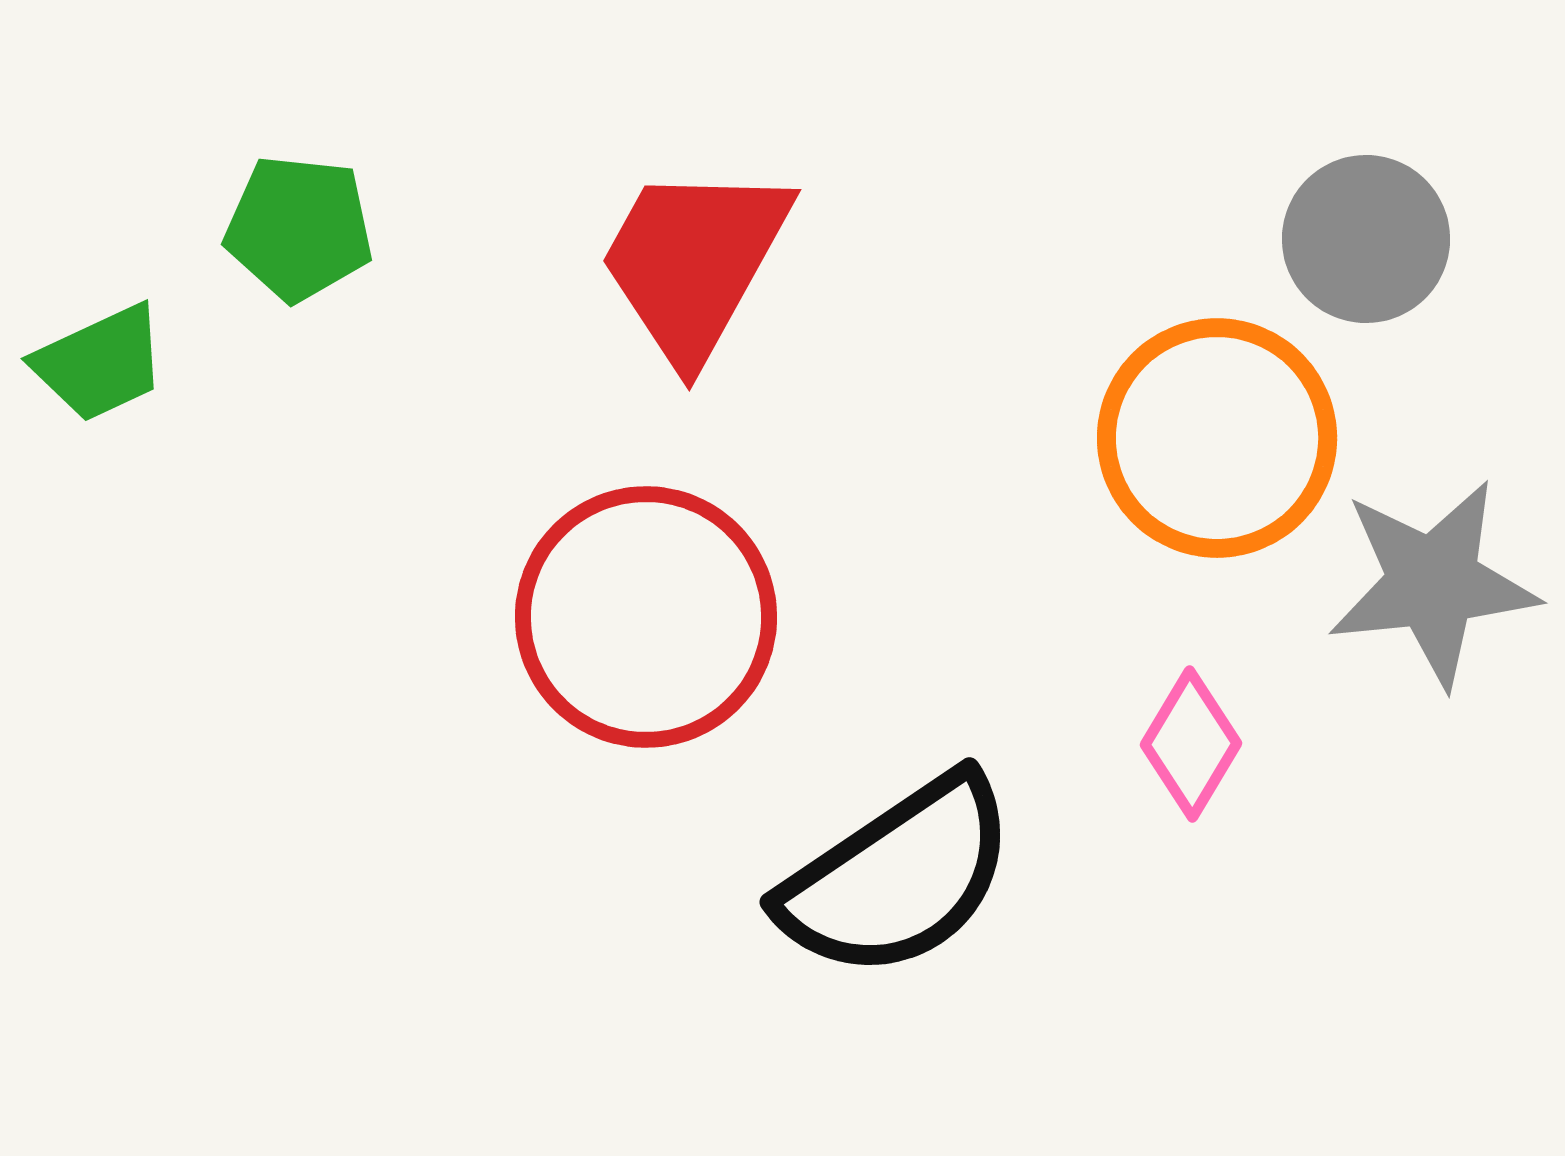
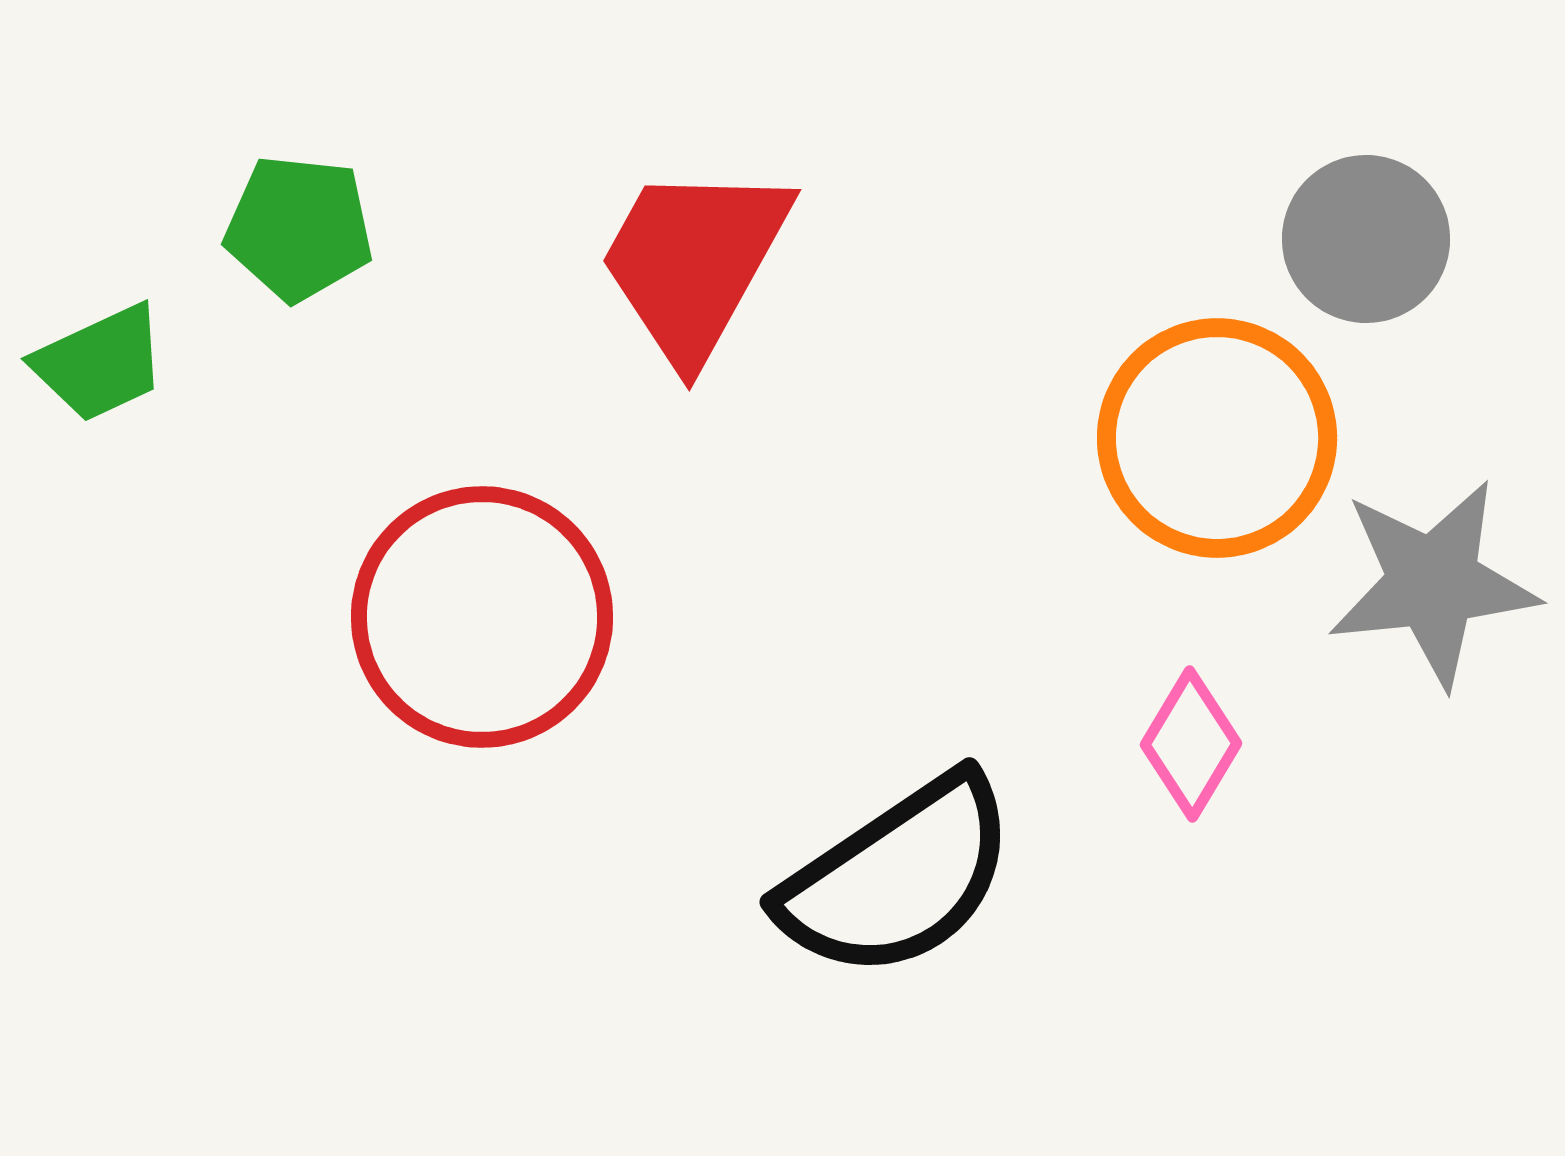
red circle: moved 164 px left
